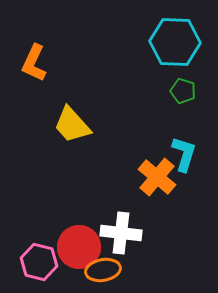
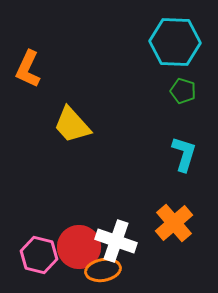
orange L-shape: moved 6 px left, 6 px down
orange cross: moved 17 px right, 46 px down; rotated 9 degrees clockwise
white cross: moved 5 px left, 8 px down; rotated 12 degrees clockwise
pink hexagon: moved 7 px up
